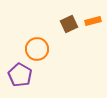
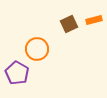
orange rectangle: moved 1 px right, 1 px up
purple pentagon: moved 3 px left, 2 px up
